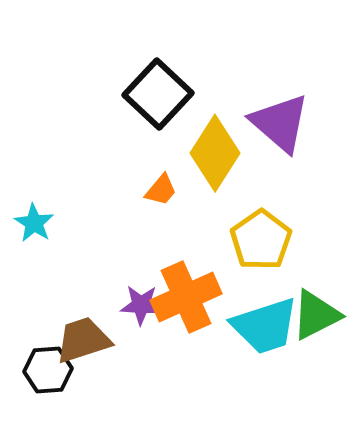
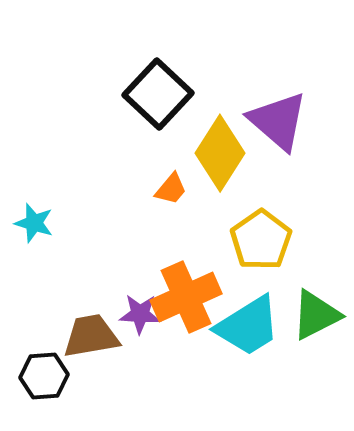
purple triangle: moved 2 px left, 2 px up
yellow diamond: moved 5 px right
orange trapezoid: moved 10 px right, 1 px up
cyan star: rotated 15 degrees counterclockwise
purple star: moved 1 px left, 9 px down
cyan trapezoid: moved 17 px left; rotated 14 degrees counterclockwise
brown trapezoid: moved 8 px right, 4 px up; rotated 8 degrees clockwise
black hexagon: moved 4 px left, 6 px down
